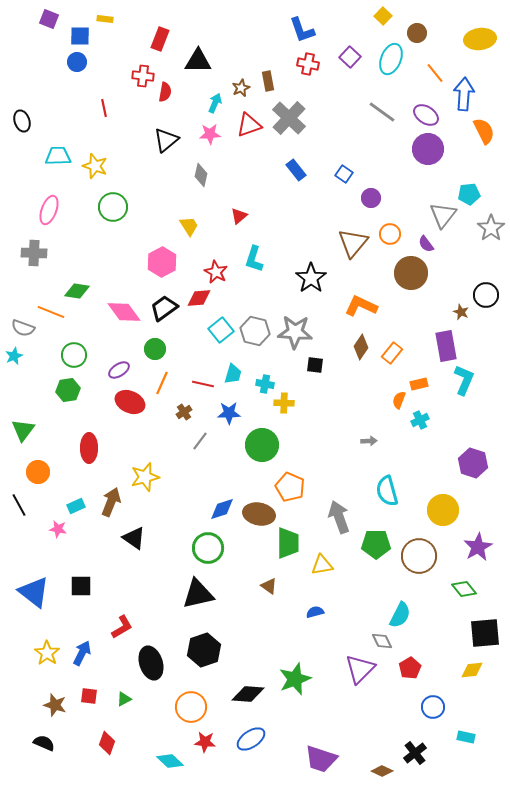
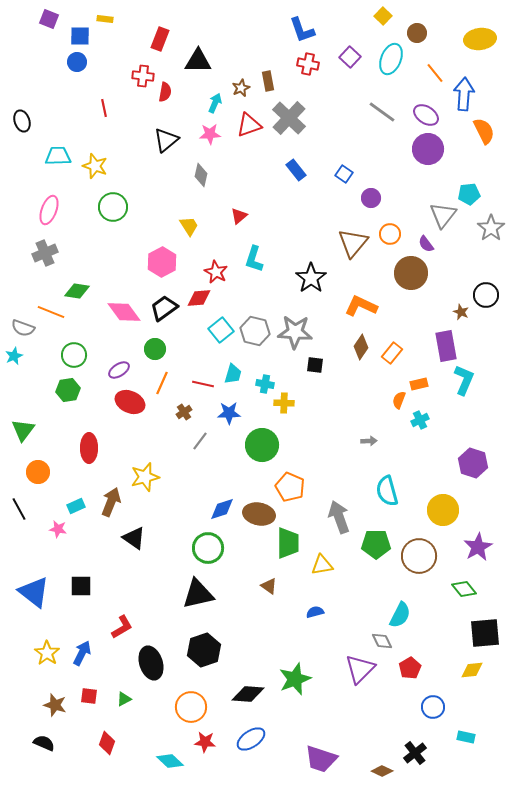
gray cross at (34, 253): moved 11 px right; rotated 25 degrees counterclockwise
black line at (19, 505): moved 4 px down
